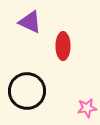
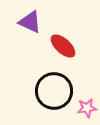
red ellipse: rotated 48 degrees counterclockwise
black circle: moved 27 px right
